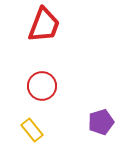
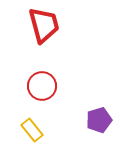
red trapezoid: rotated 36 degrees counterclockwise
purple pentagon: moved 2 px left, 2 px up
